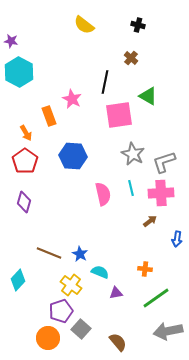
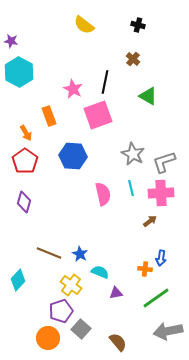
brown cross: moved 2 px right, 1 px down
pink star: moved 1 px right, 10 px up
pink square: moved 21 px left; rotated 12 degrees counterclockwise
blue arrow: moved 16 px left, 19 px down
